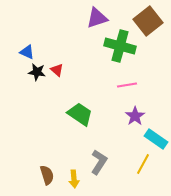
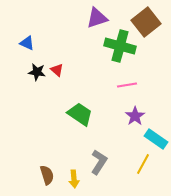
brown square: moved 2 px left, 1 px down
blue triangle: moved 9 px up
